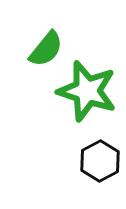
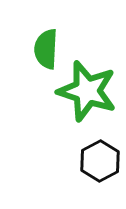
green semicircle: rotated 144 degrees clockwise
